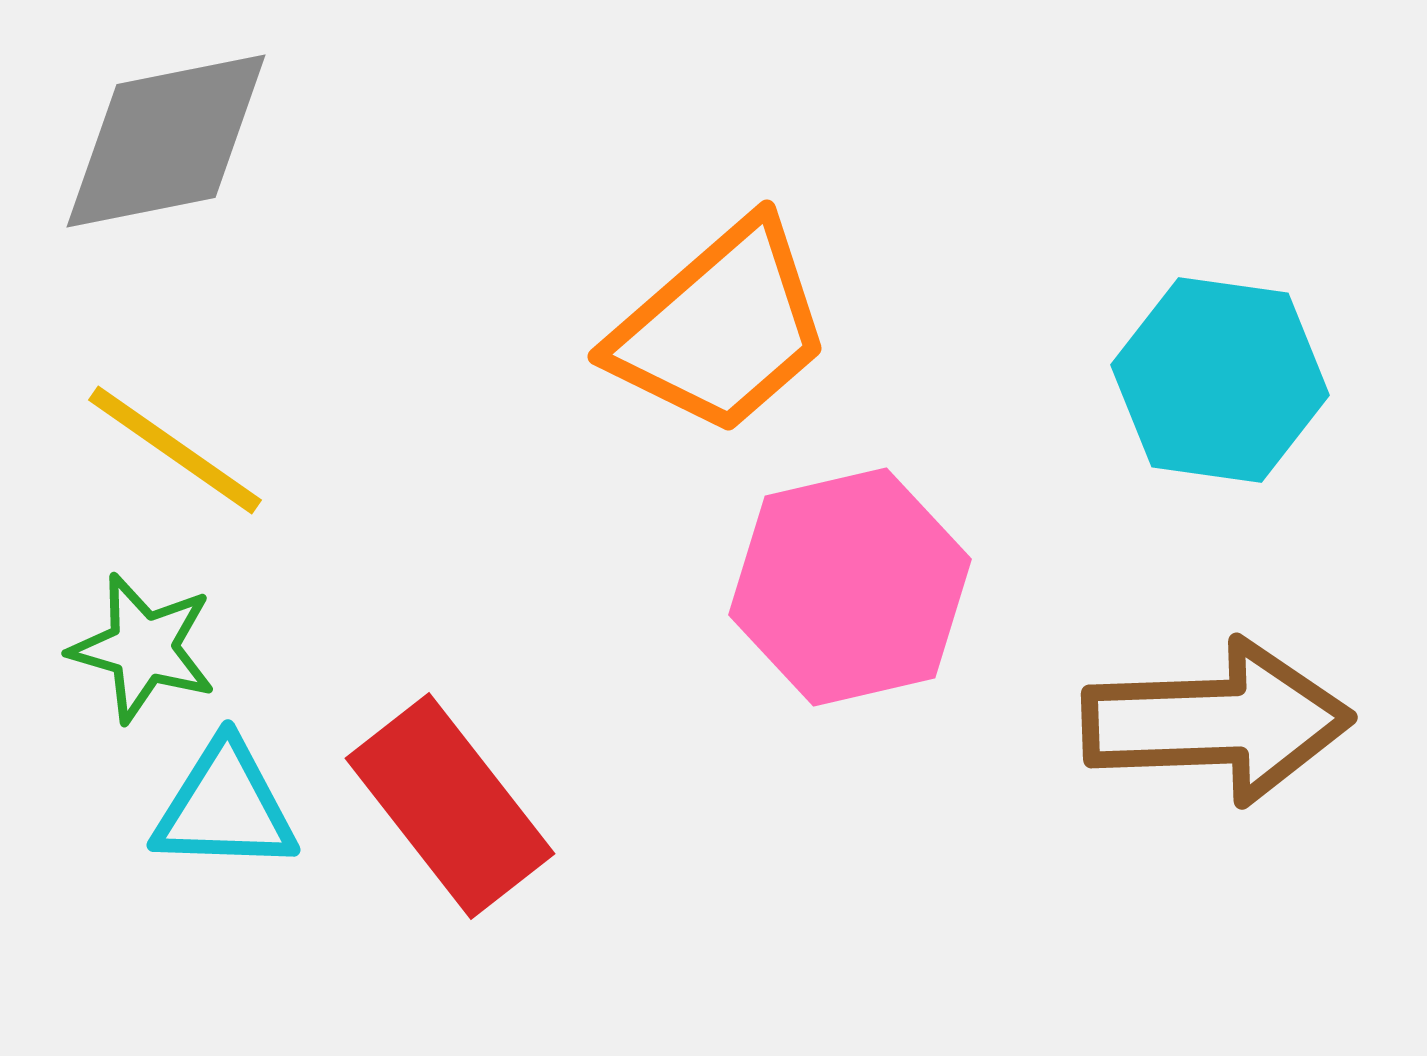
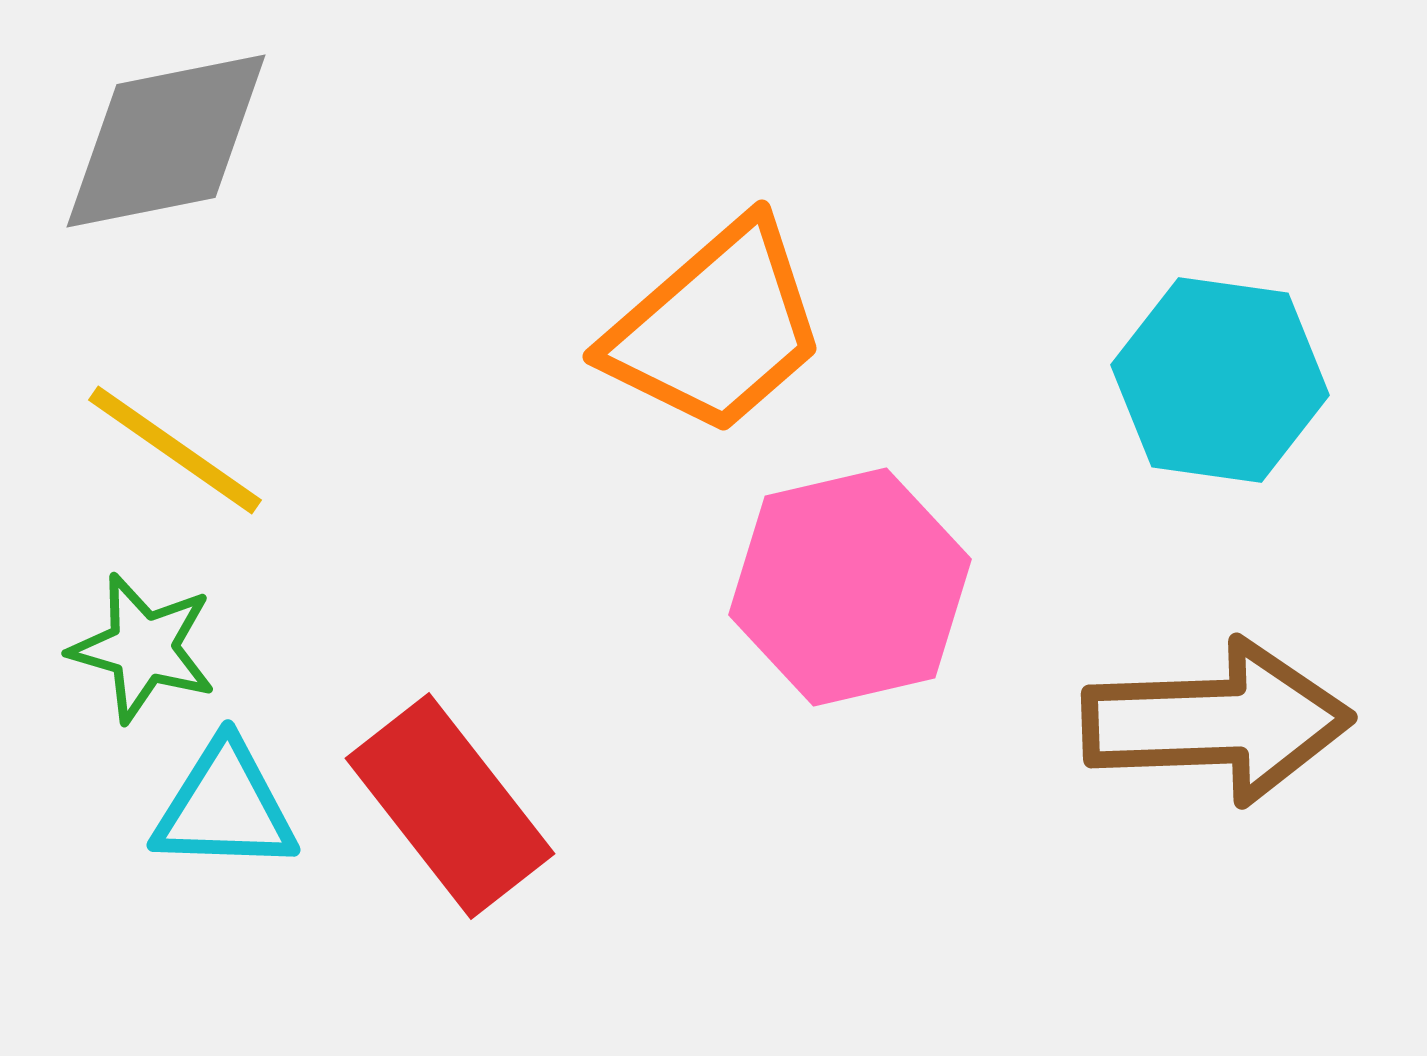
orange trapezoid: moved 5 px left
